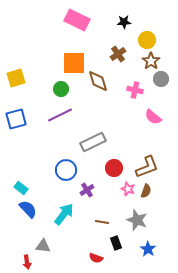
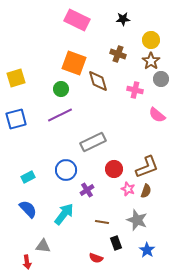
black star: moved 1 px left, 3 px up
yellow circle: moved 4 px right
brown cross: rotated 35 degrees counterclockwise
orange square: rotated 20 degrees clockwise
pink semicircle: moved 4 px right, 2 px up
red circle: moved 1 px down
cyan rectangle: moved 7 px right, 11 px up; rotated 64 degrees counterclockwise
blue star: moved 1 px left, 1 px down
